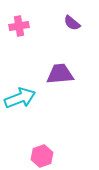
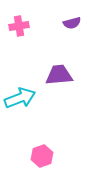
purple semicircle: rotated 54 degrees counterclockwise
purple trapezoid: moved 1 px left, 1 px down
